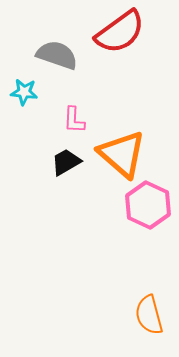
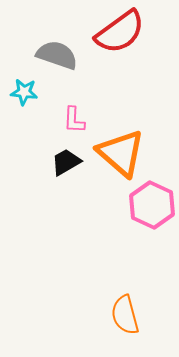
orange triangle: moved 1 px left, 1 px up
pink hexagon: moved 4 px right
orange semicircle: moved 24 px left
